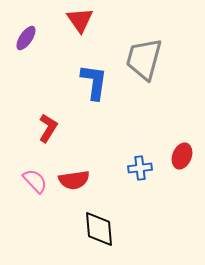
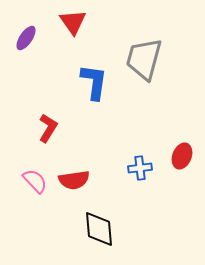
red triangle: moved 7 px left, 2 px down
